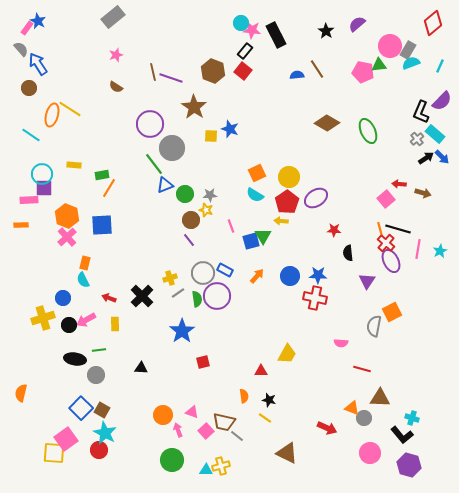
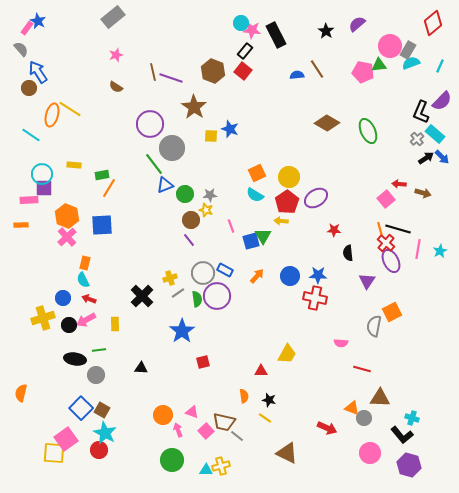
blue arrow at (38, 64): moved 8 px down
red arrow at (109, 298): moved 20 px left, 1 px down
